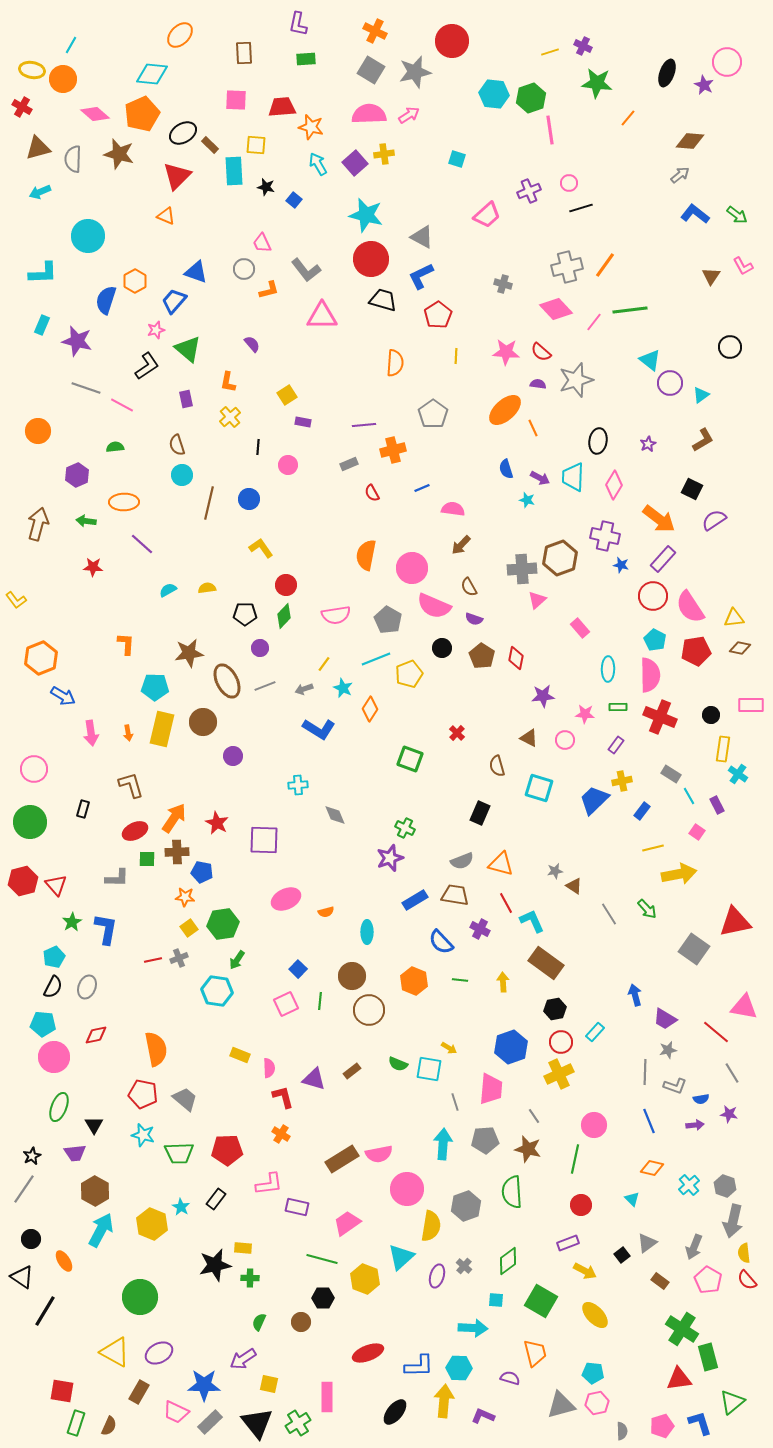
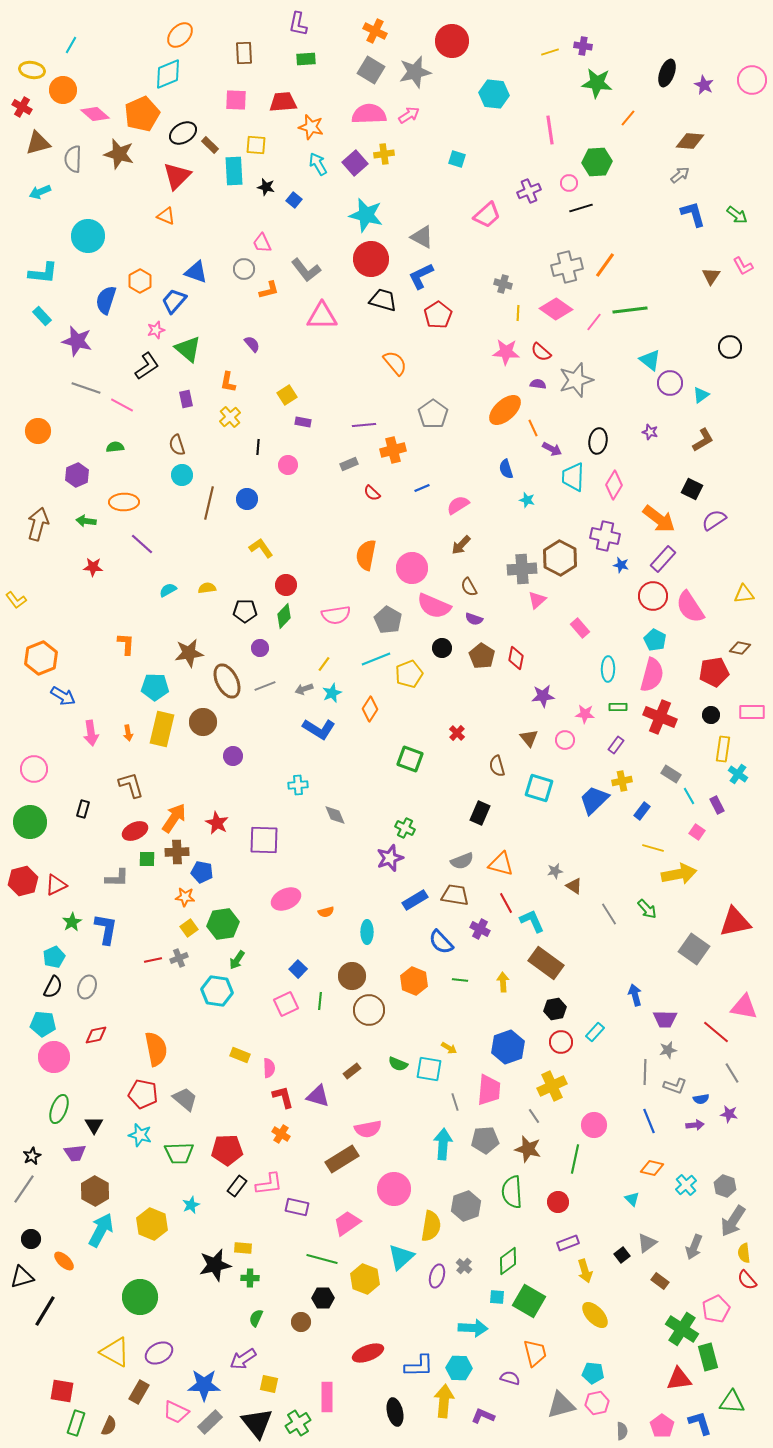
purple cross at (583, 46): rotated 18 degrees counterclockwise
pink circle at (727, 62): moved 25 px right, 18 px down
cyan diamond at (152, 74): moved 16 px right; rotated 28 degrees counterclockwise
orange circle at (63, 79): moved 11 px down
green hexagon at (531, 98): moved 66 px right, 64 px down; rotated 16 degrees clockwise
red trapezoid at (282, 107): moved 1 px right, 5 px up
brown triangle at (38, 148): moved 5 px up
blue L-shape at (695, 214): moved 2 px left; rotated 36 degrees clockwise
cyan L-shape at (43, 273): rotated 8 degrees clockwise
orange hexagon at (135, 281): moved 5 px right
pink diamond at (556, 309): rotated 12 degrees counterclockwise
cyan rectangle at (42, 325): moved 9 px up; rotated 66 degrees counterclockwise
yellow line at (456, 356): moved 62 px right, 43 px up
orange semicircle at (395, 363): rotated 44 degrees counterclockwise
purple star at (648, 444): moved 2 px right, 12 px up; rotated 28 degrees counterclockwise
purple arrow at (540, 478): moved 12 px right, 29 px up
red semicircle at (372, 493): rotated 18 degrees counterclockwise
blue circle at (249, 499): moved 2 px left
pink semicircle at (453, 509): moved 5 px right, 4 px up; rotated 40 degrees counterclockwise
brown hexagon at (560, 558): rotated 12 degrees counterclockwise
black pentagon at (245, 614): moved 3 px up
yellow triangle at (734, 618): moved 10 px right, 24 px up
red pentagon at (696, 651): moved 18 px right, 21 px down
pink semicircle at (650, 675): moved 2 px right; rotated 16 degrees clockwise
cyan star at (343, 688): moved 11 px left, 5 px down; rotated 24 degrees clockwise
pink rectangle at (751, 705): moved 1 px right, 7 px down
brown triangle at (529, 738): rotated 24 degrees clockwise
yellow line at (653, 848): rotated 30 degrees clockwise
red triangle at (56, 885): rotated 45 degrees clockwise
purple trapezoid at (665, 1019): rotated 30 degrees counterclockwise
blue hexagon at (511, 1047): moved 3 px left
yellow cross at (559, 1074): moved 7 px left, 12 px down
purple triangle at (314, 1079): moved 4 px right, 17 px down
pink trapezoid at (491, 1089): moved 2 px left, 1 px down
green ellipse at (59, 1107): moved 2 px down
cyan star at (143, 1135): moved 3 px left
pink semicircle at (379, 1154): moved 11 px left, 25 px up
cyan cross at (689, 1185): moved 3 px left
pink circle at (407, 1189): moved 13 px left
black rectangle at (216, 1199): moved 21 px right, 13 px up
red circle at (581, 1205): moved 23 px left, 3 px up
cyan star at (181, 1207): moved 10 px right, 2 px up; rotated 18 degrees clockwise
gray arrow at (733, 1221): rotated 20 degrees clockwise
orange ellipse at (64, 1261): rotated 15 degrees counterclockwise
yellow arrow at (585, 1271): rotated 45 degrees clockwise
black triangle at (22, 1277): rotated 50 degrees counterclockwise
pink pentagon at (708, 1280): moved 8 px right, 29 px down; rotated 16 degrees clockwise
cyan square at (496, 1300): moved 1 px right, 3 px up
green square at (541, 1301): moved 12 px left
green semicircle at (259, 1322): moved 3 px left, 4 px up
green triangle at (732, 1402): rotated 44 degrees clockwise
black ellipse at (395, 1412): rotated 52 degrees counterclockwise
pink pentagon at (662, 1426): rotated 20 degrees counterclockwise
